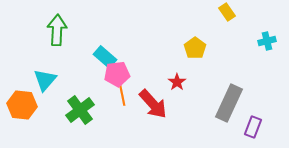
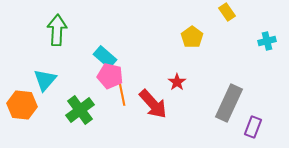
yellow pentagon: moved 3 px left, 11 px up
pink pentagon: moved 7 px left, 2 px down; rotated 20 degrees clockwise
